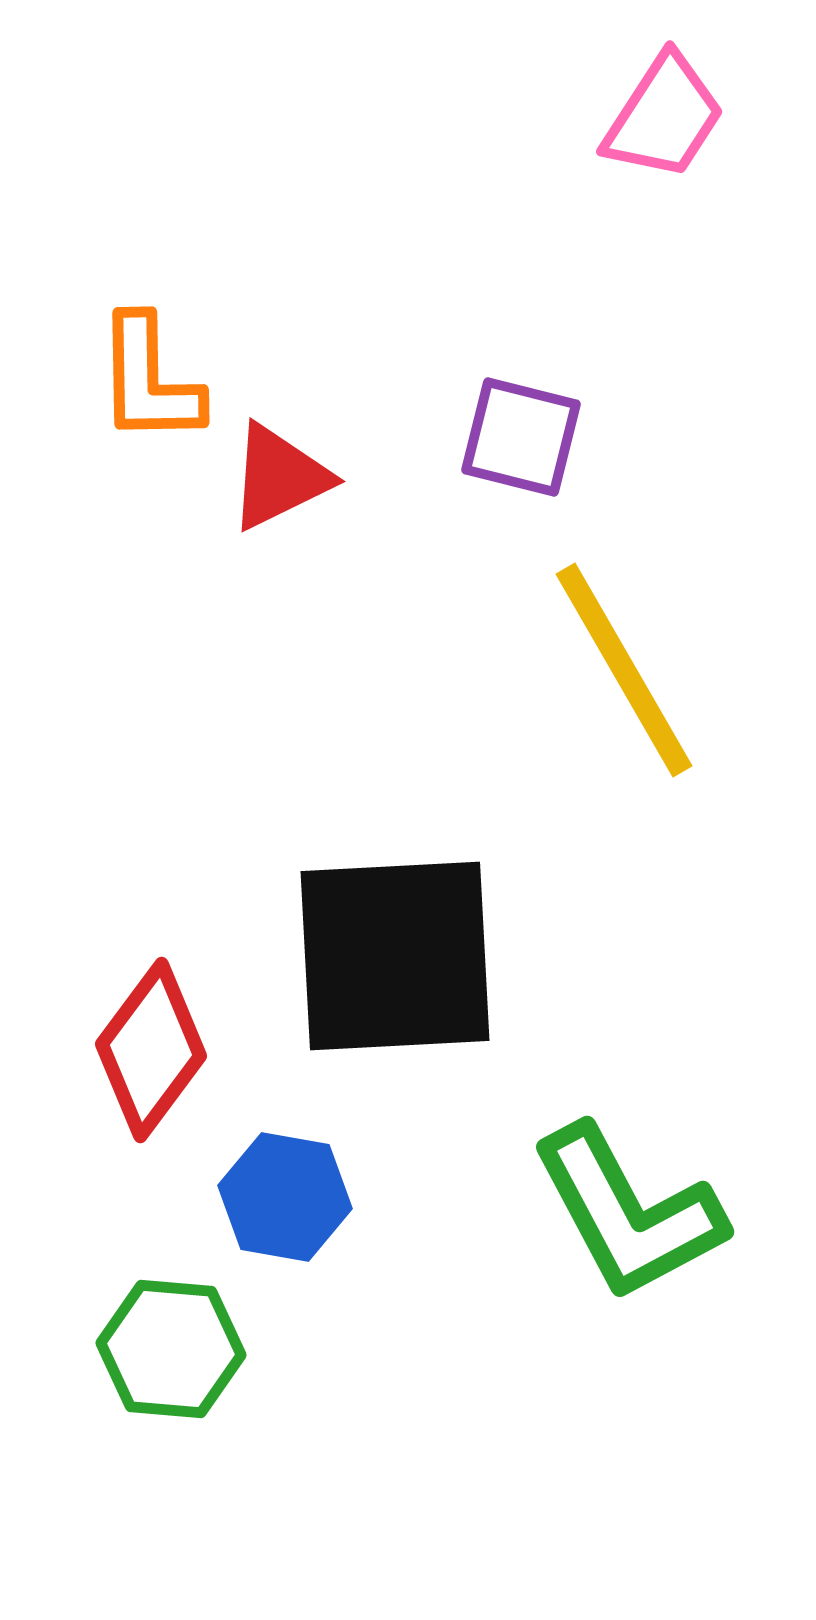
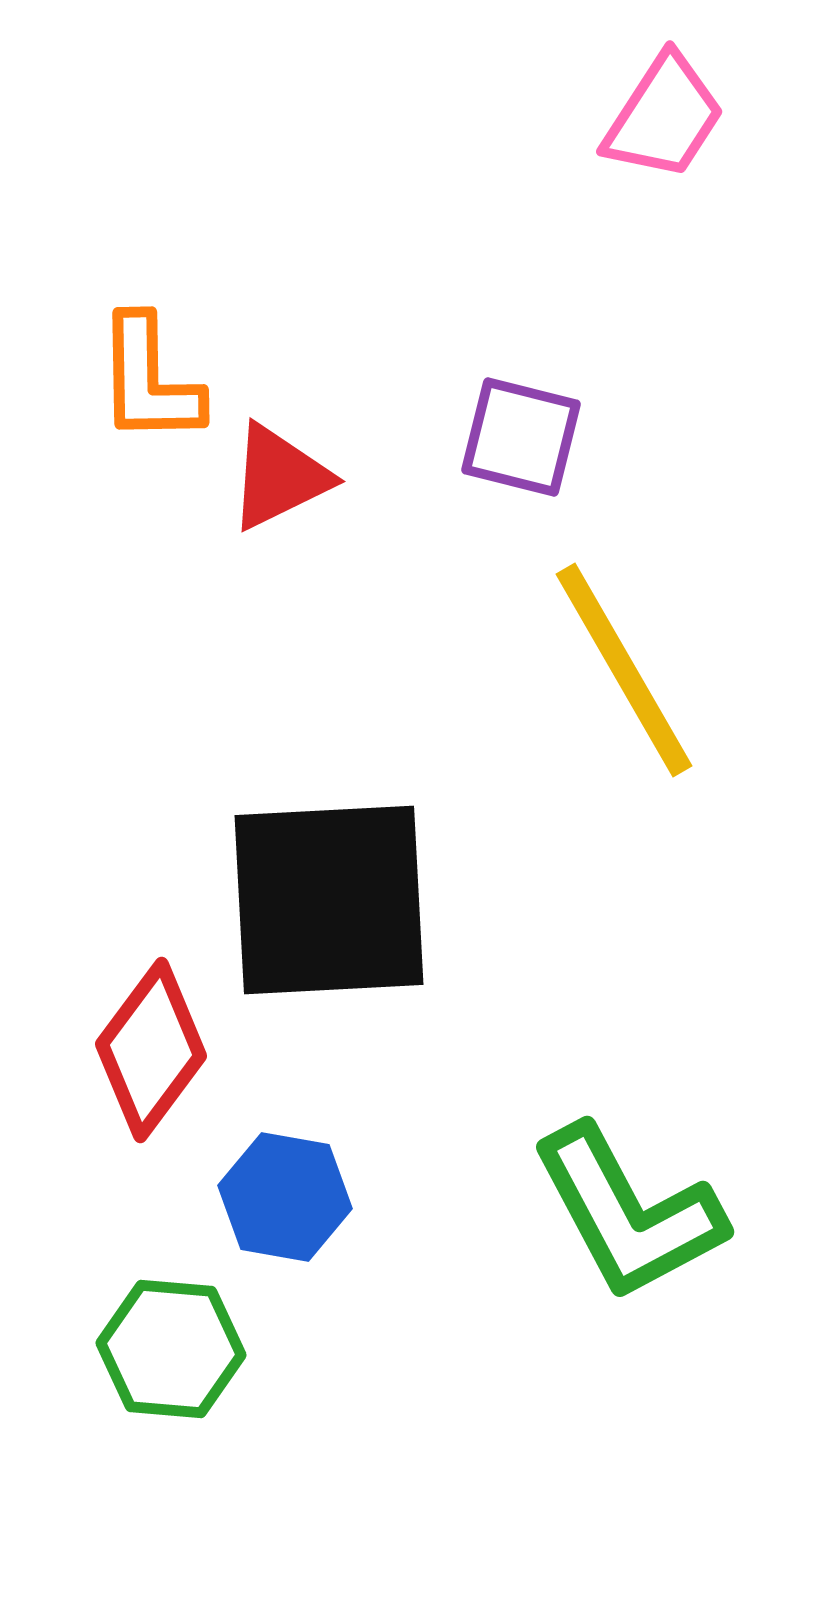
black square: moved 66 px left, 56 px up
